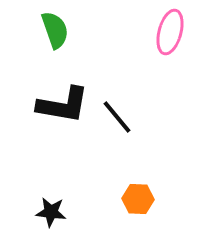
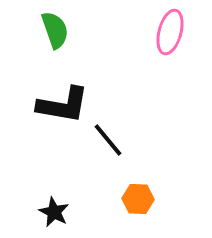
black line: moved 9 px left, 23 px down
black star: moved 3 px right; rotated 20 degrees clockwise
